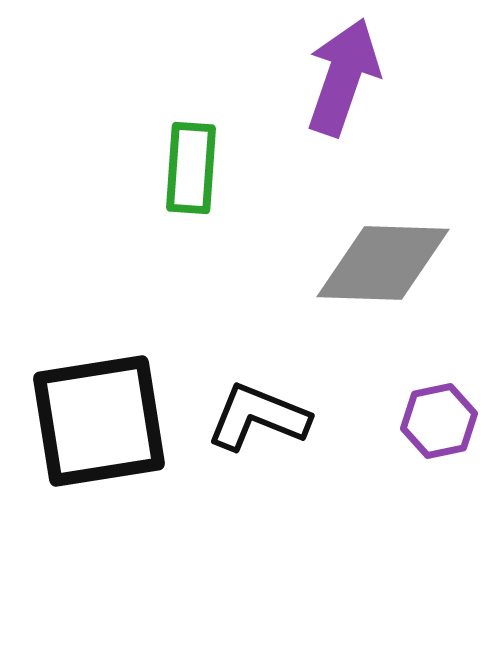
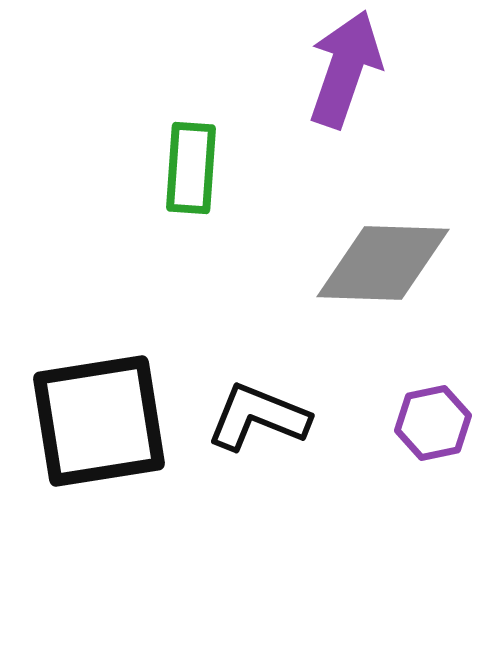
purple arrow: moved 2 px right, 8 px up
purple hexagon: moved 6 px left, 2 px down
